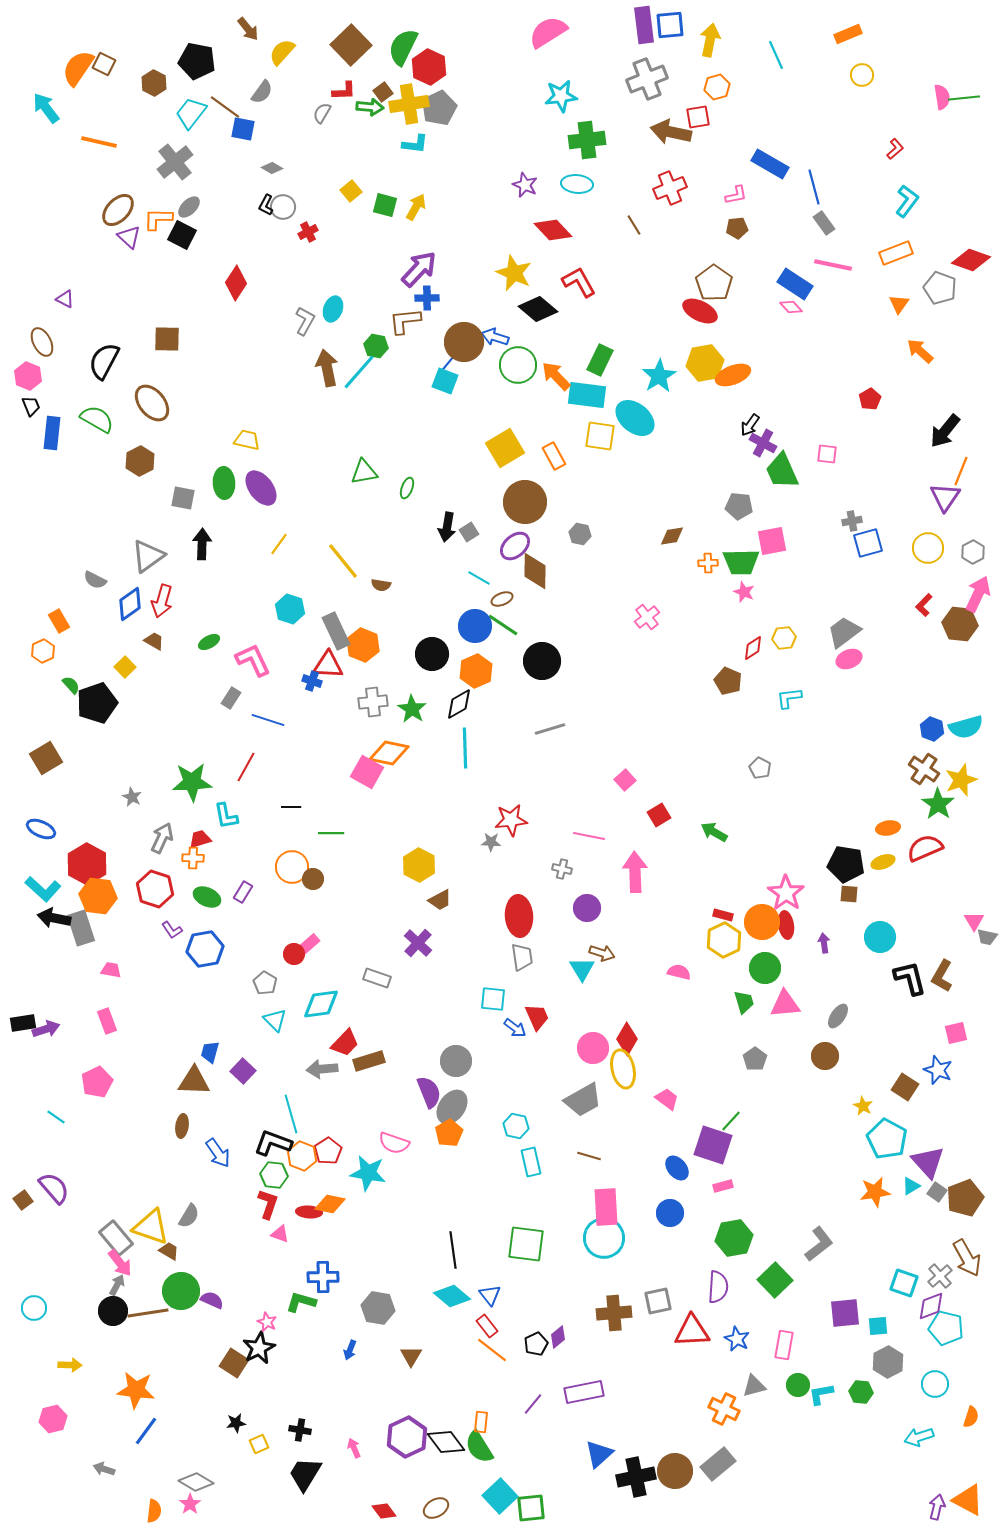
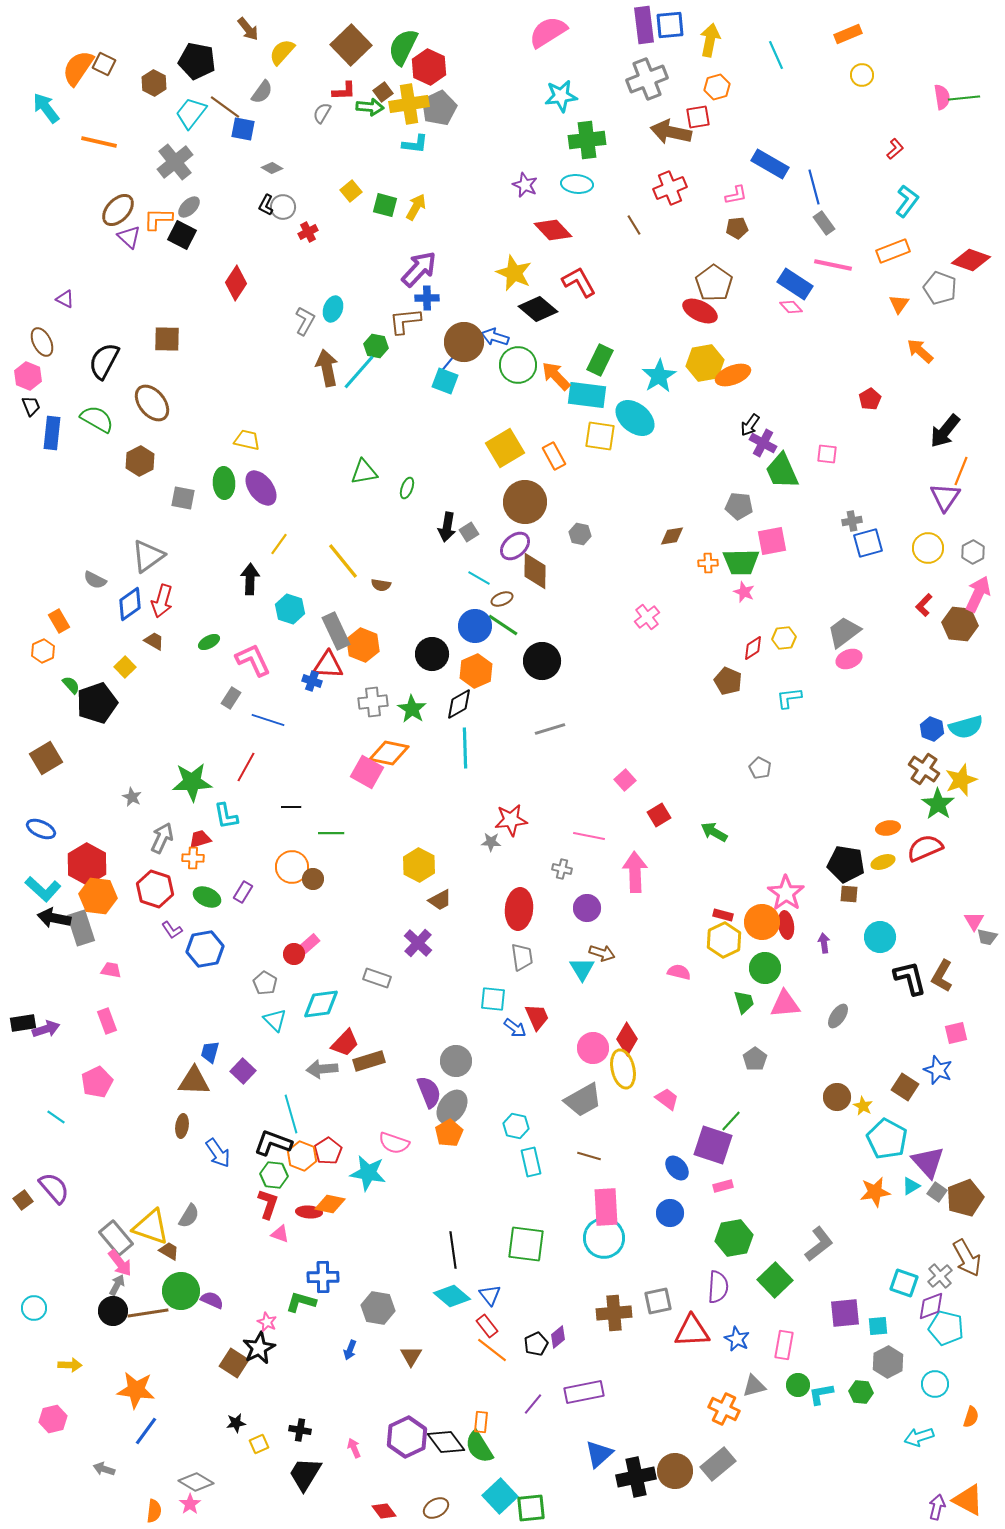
orange rectangle at (896, 253): moved 3 px left, 2 px up
black arrow at (202, 544): moved 48 px right, 35 px down
red ellipse at (519, 916): moved 7 px up; rotated 9 degrees clockwise
brown circle at (825, 1056): moved 12 px right, 41 px down
